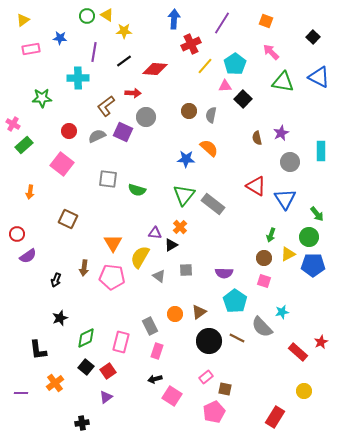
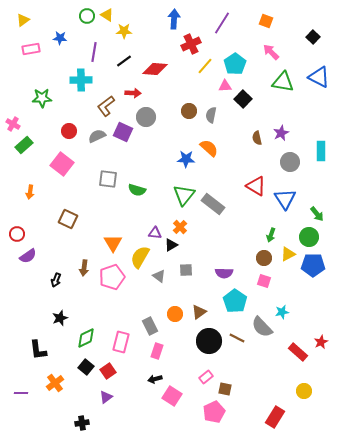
cyan cross at (78, 78): moved 3 px right, 2 px down
pink pentagon at (112, 277): rotated 25 degrees counterclockwise
